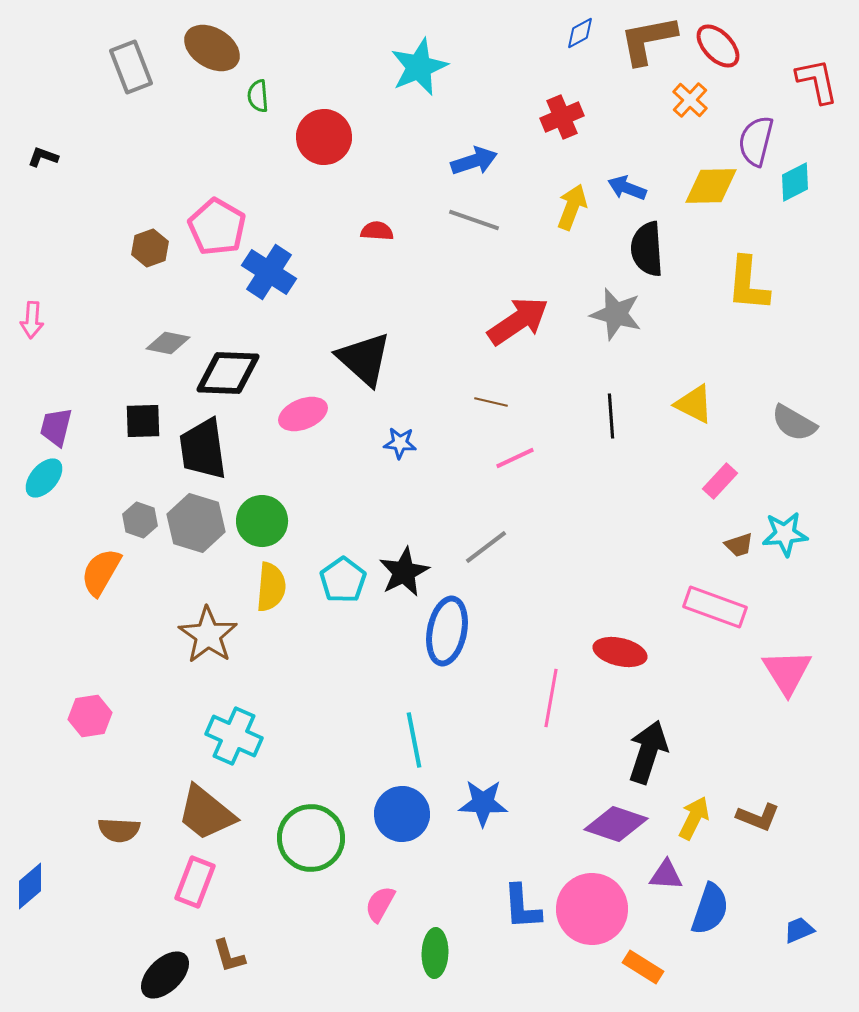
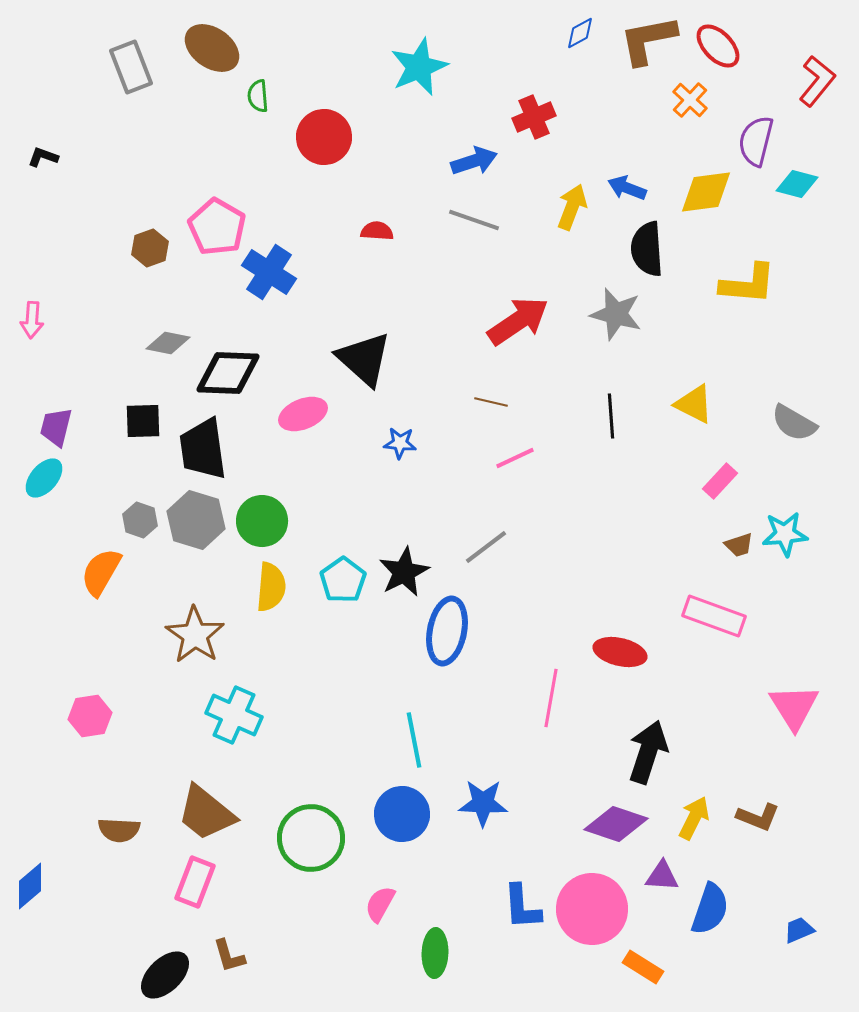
brown ellipse at (212, 48): rotated 4 degrees clockwise
red L-shape at (817, 81): rotated 51 degrees clockwise
red cross at (562, 117): moved 28 px left
cyan diamond at (795, 182): moved 2 px right, 2 px down; rotated 42 degrees clockwise
yellow diamond at (711, 186): moved 5 px left, 6 px down; rotated 6 degrees counterclockwise
yellow L-shape at (748, 284): rotated 90 degrees counterclockwise
gray hexagon at (196, 523): moved 3 px up
pink rectangle at (715, 607): moved 1 px left, 9 px down
brown star at (208, 635): moved 13 px left
pink triangle at (787, 672): moved 7 px right, 35 px down
cyan cross at (234, 736): moved 21 px up
purple triangle at (666, 875): moved 4 px left, 1 px down
